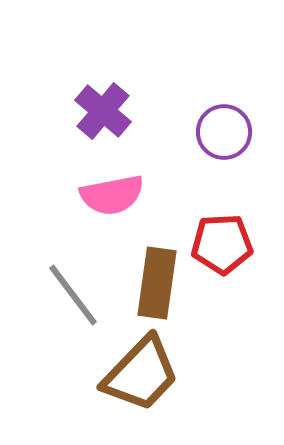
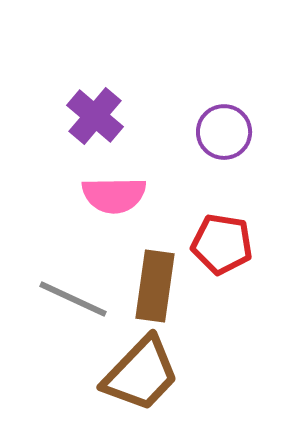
purple cross: moved 8 px left, 5 px down
pink semicircle: moved 2 px right; rotated 10 degrees clockwise
red pentagon: rotated 12 degrees clockwise
brown rectangle: moved 2 px left, 3 px down
gray line: moved 4 px down; rotated 28 degrees counterclockwise
